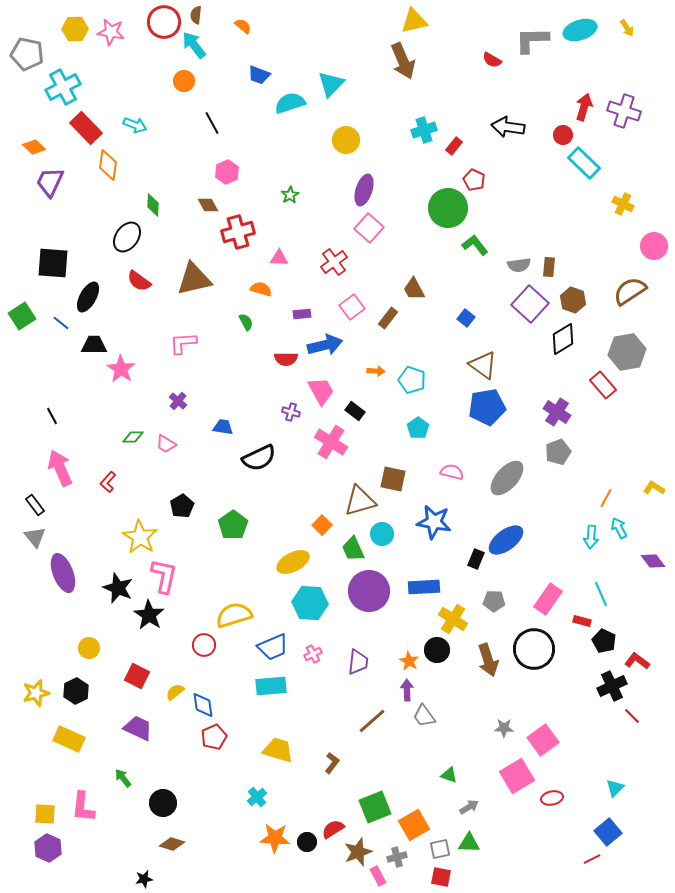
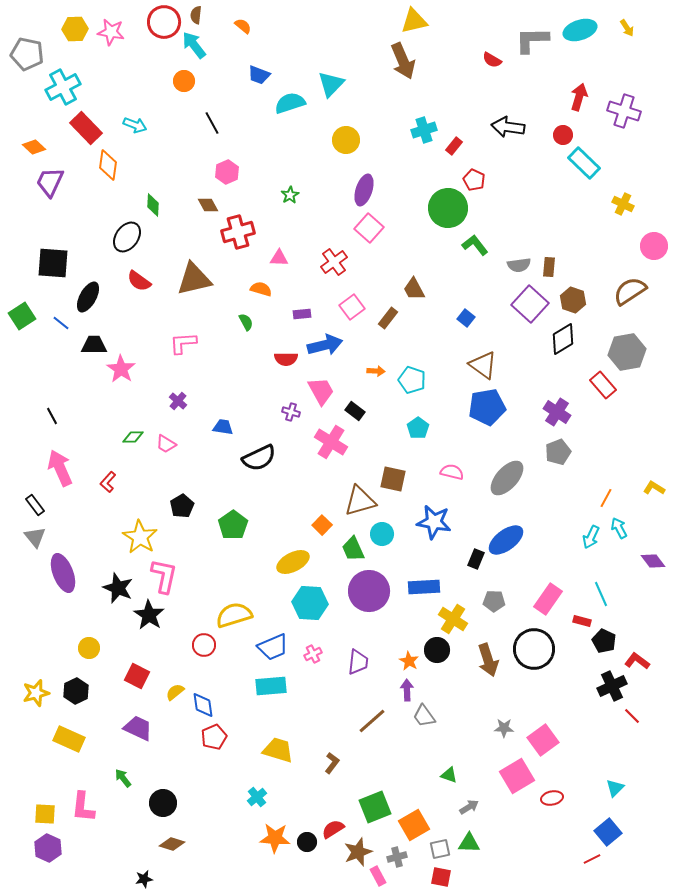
red arrow at (584, 107): moved 5 px left, 10 px up
cyan arrow at (591, 537): rotated 20 degrees clockwise
